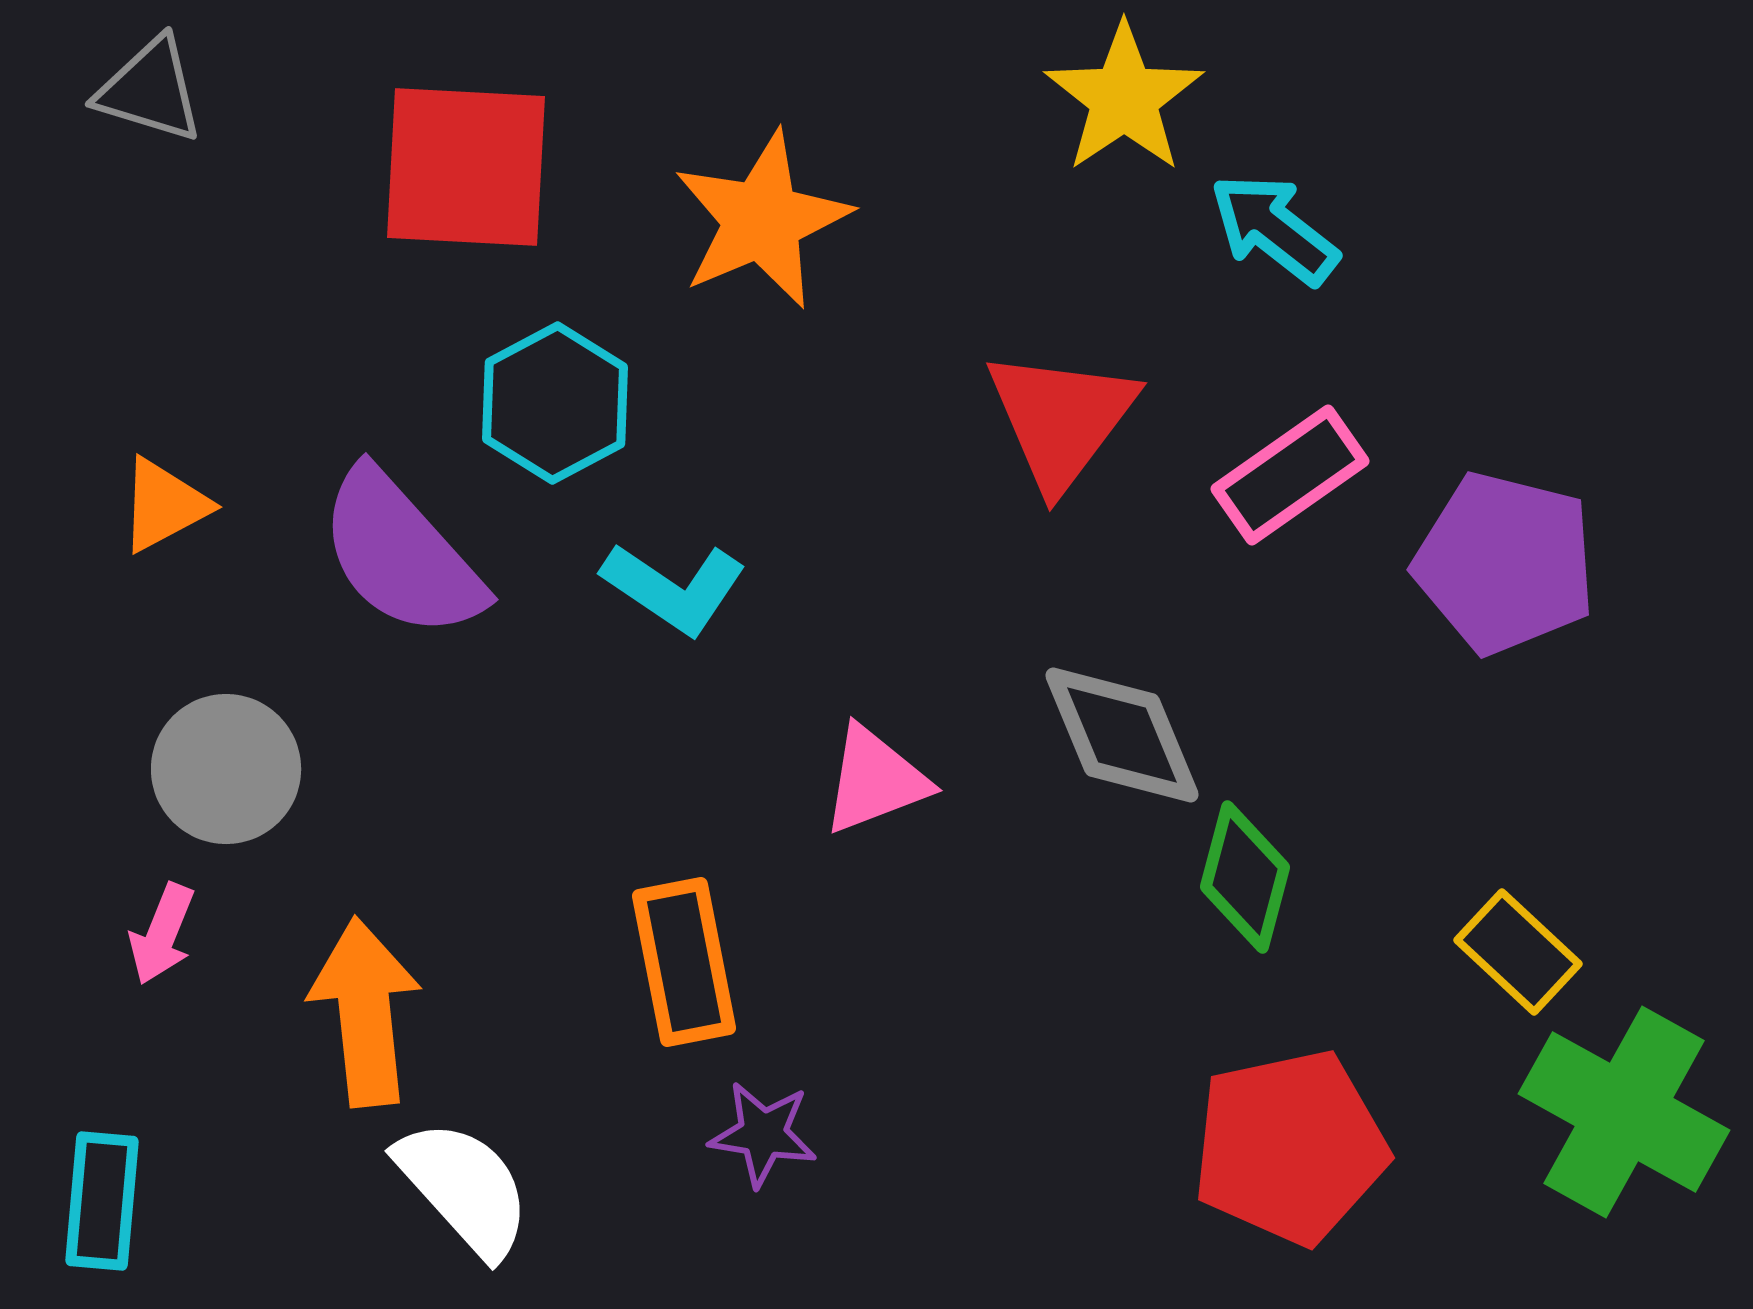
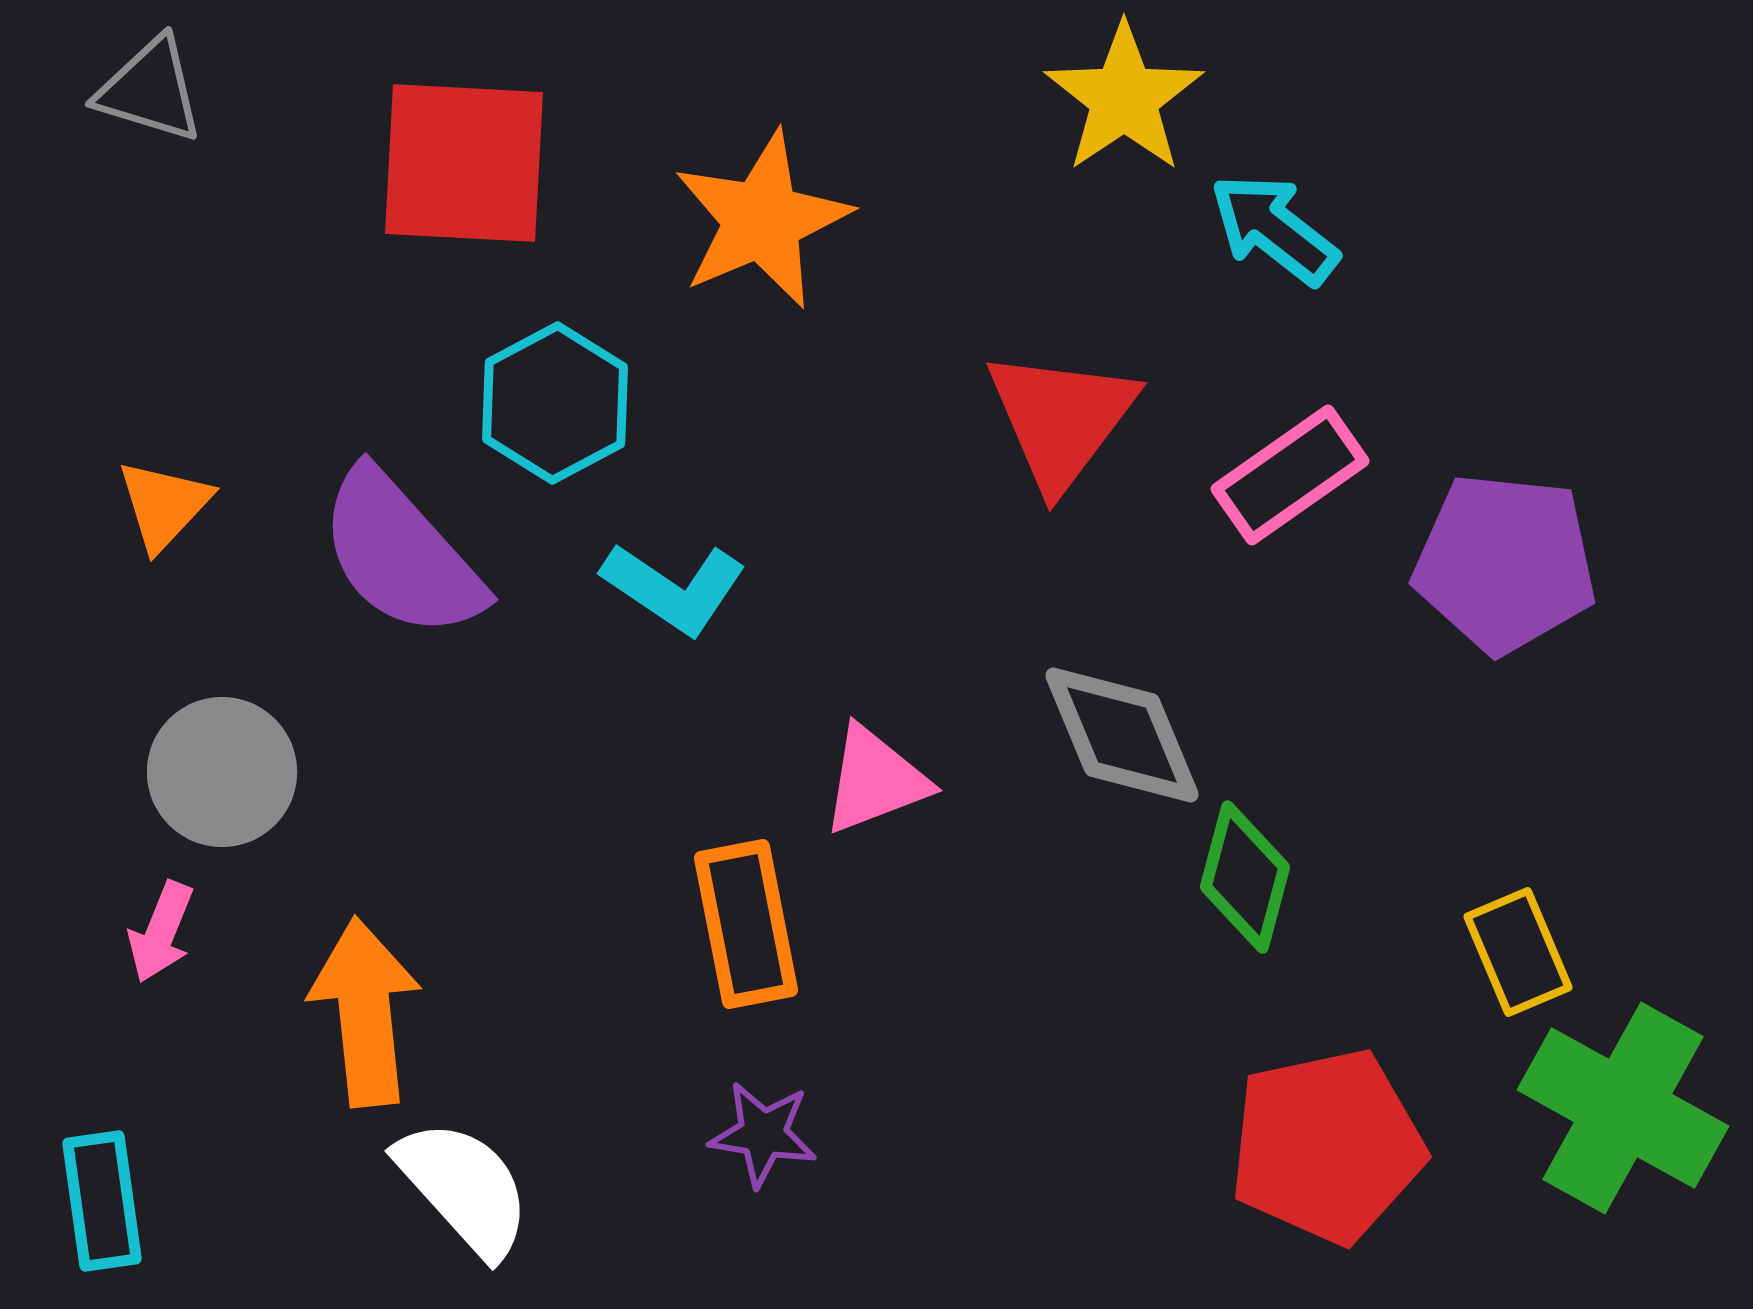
red square: moved 2 px left, 4 px up
orange triangle: rotated 19 degrees counterclockwise
purple pentagon: rotated 8 degrees counterclockwise
gray circle: moved 4 px left, 3 px down
pink arrow: moved 1 px left, 2 px up
yellow rectangle: rotated 24 degrees clockwise
orange rectangle: moved 62 px right, 38 px up
green cross: moved 1 px left, 4 px up
red pentagon: moved 37 px right, 1 px up
cyan rectangle: rotated 13 degrees counterclockwise
